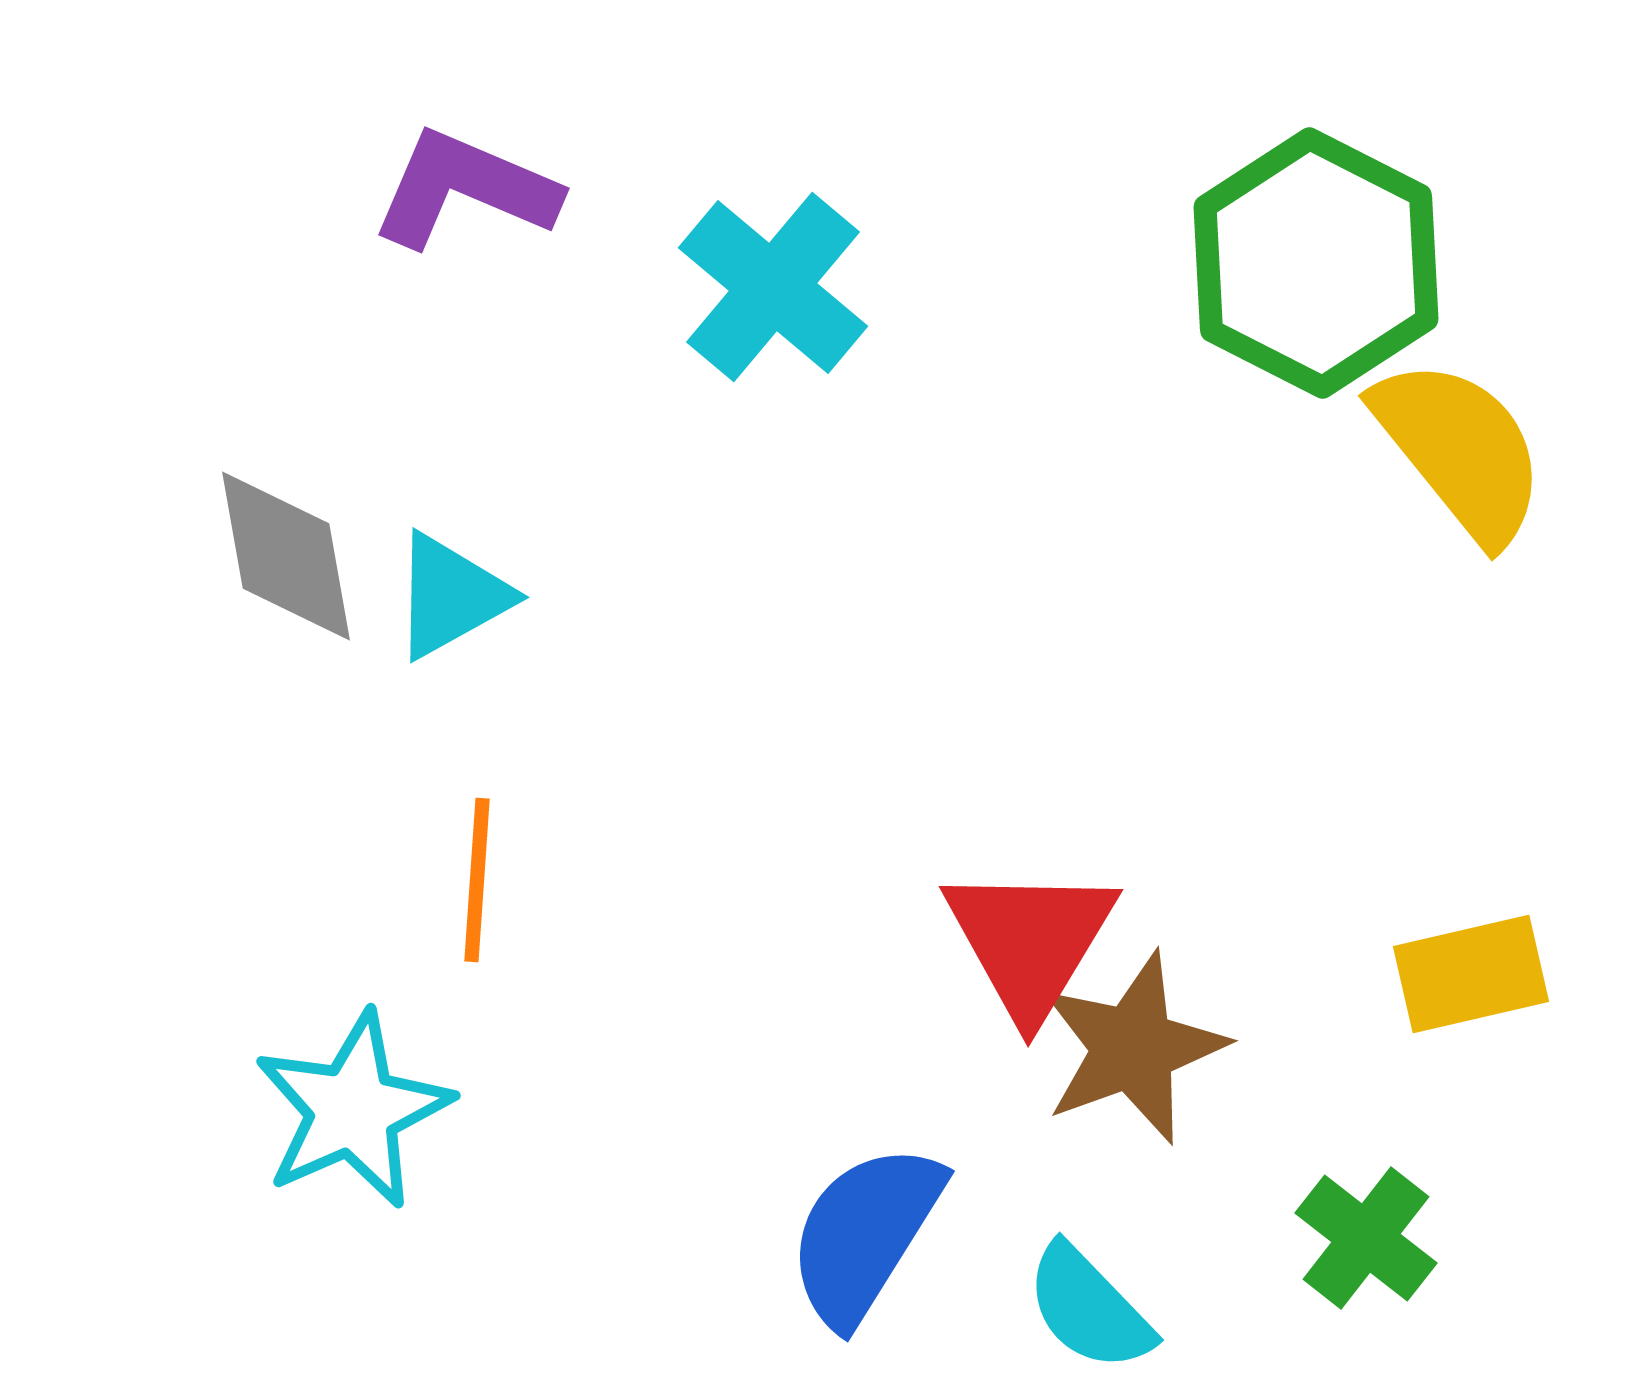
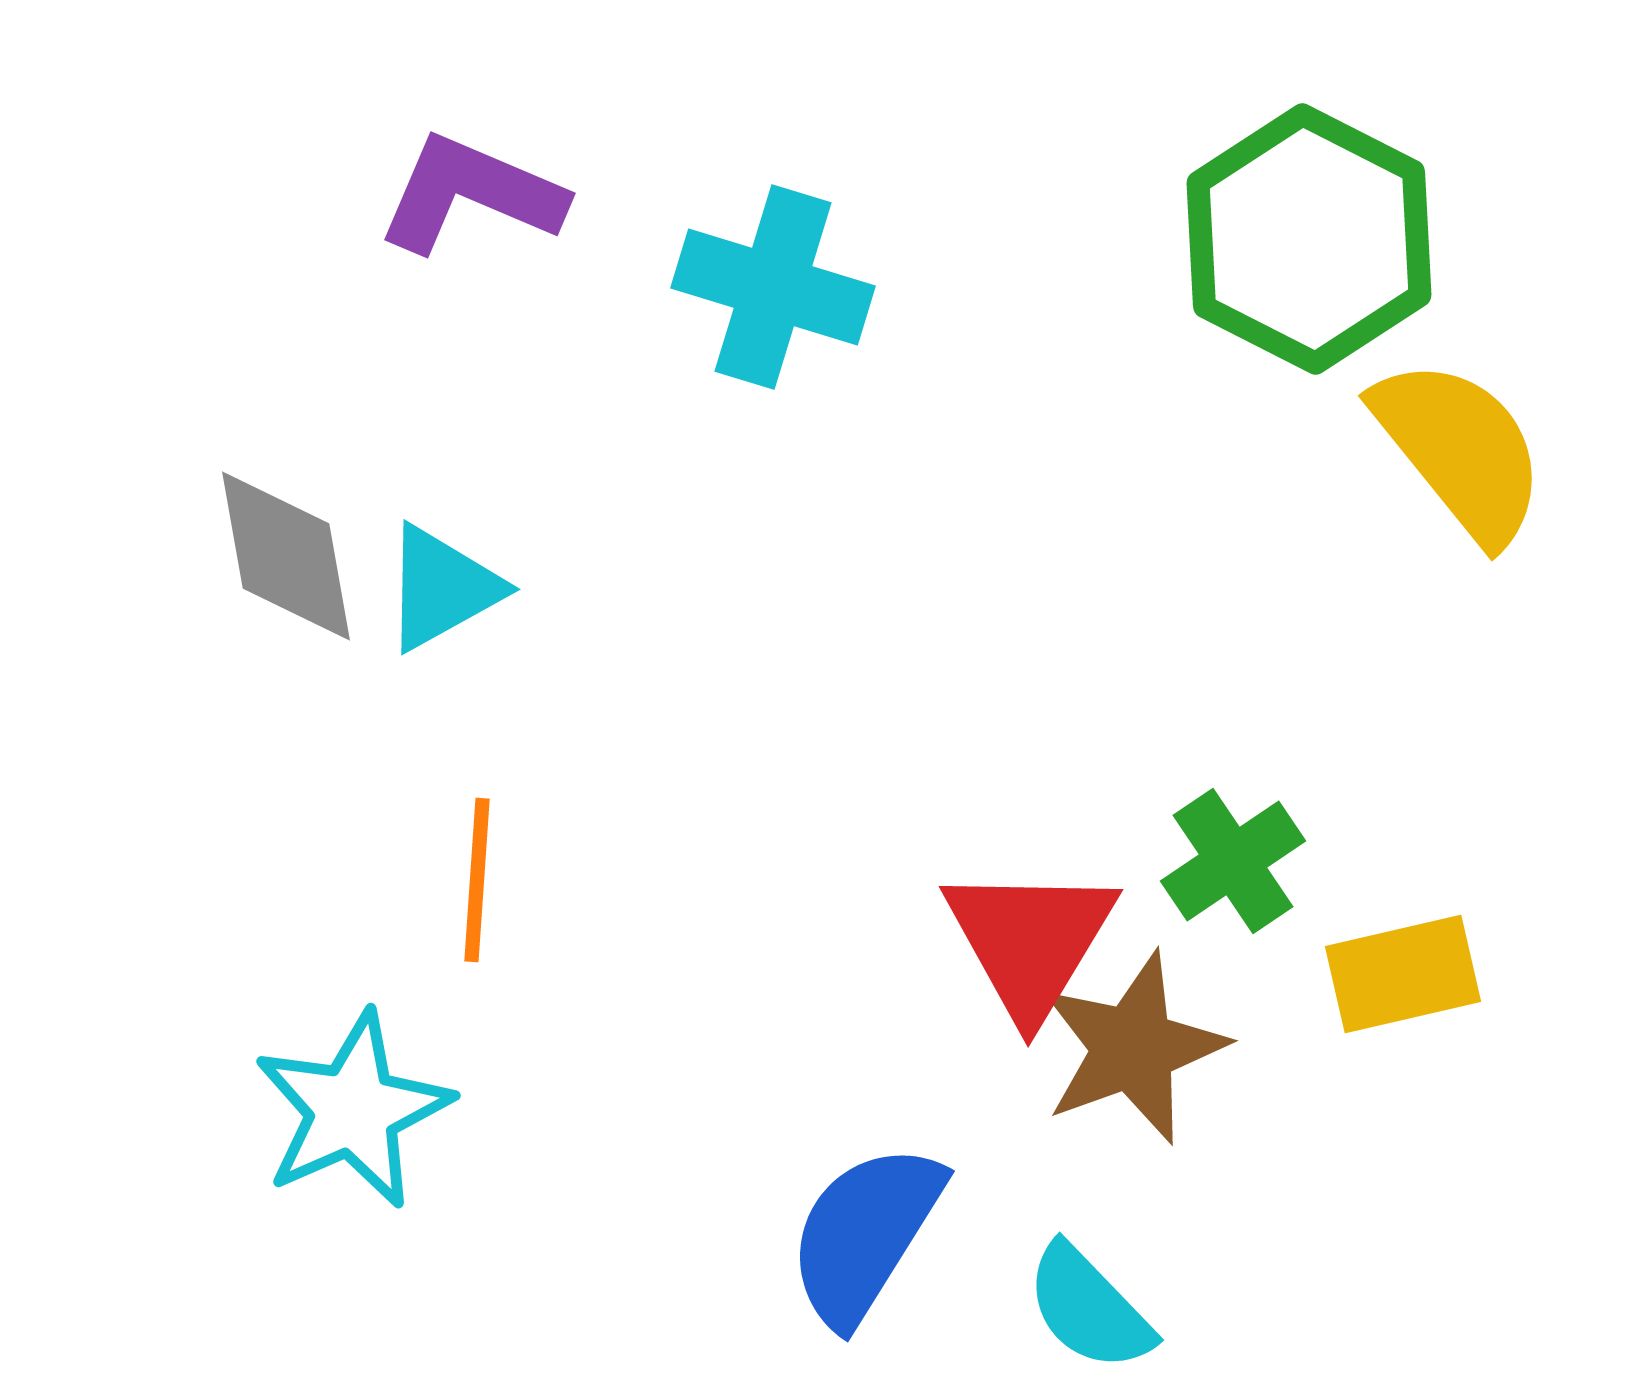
purple L-shape: moved 6 px right, 5 px down
green hexagon: moved 7 px left, 24 px up
cyan cross: rotated 23 degrees counterclockwise
cyan triangle: moved 9 px left, 8 px up
yellow rectangle: moved 68 px left
green cross: moved 133 px left, 377 px up; rotated 18 degrees clockwise
